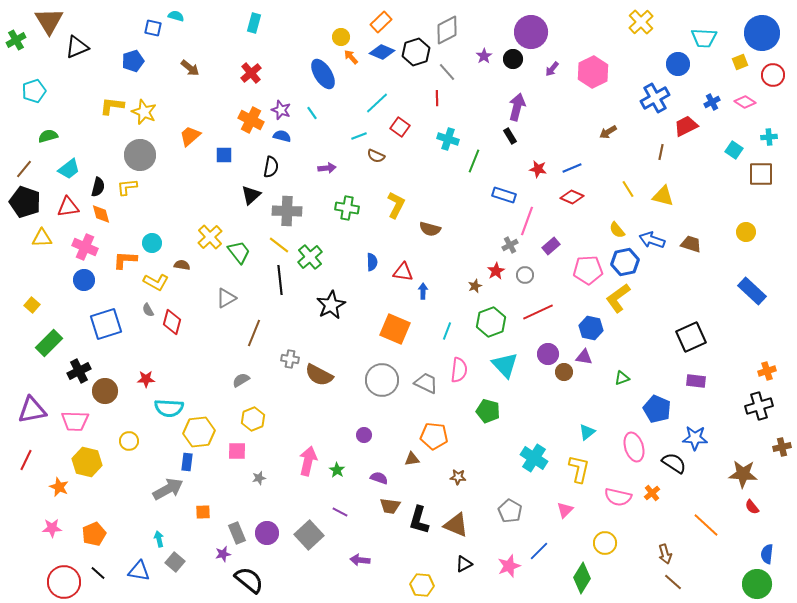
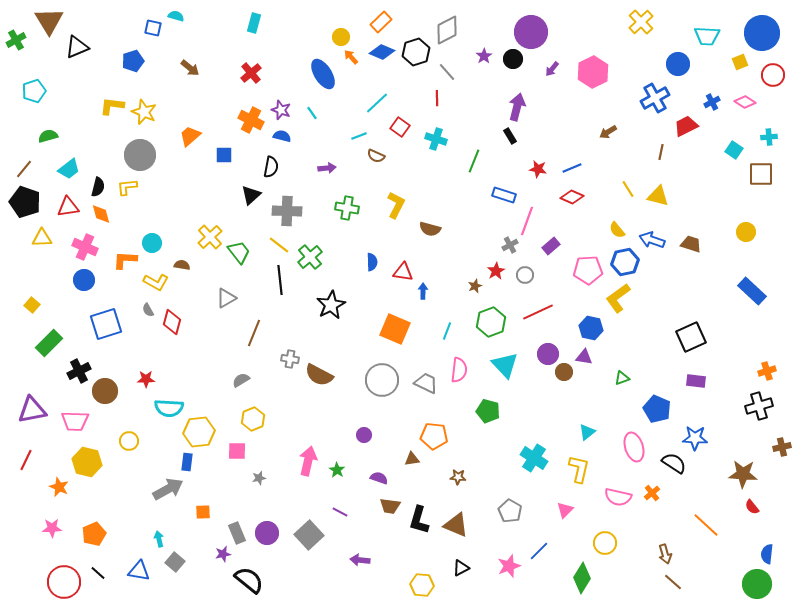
cyan trapezoid at (704, 38): moved 3 px right, 2 px up
cyan cross at (448, 139): moved 12 px left
yellow triangle at (663, 196): moved 5 px left
black triangle at (464, 564): moved 3 px left, 4 px down
